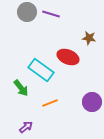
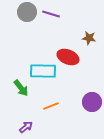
cyan rectangle: moved 2 px right, 1 px down; rotated 35 degrees counterclockwise
orange line: moved 1 px right, 3 px down
